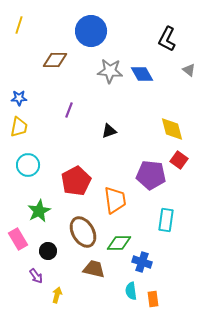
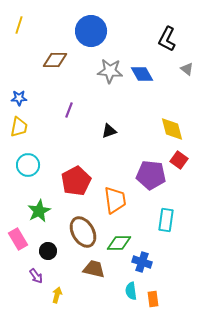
gray triangle: moved 2 px left, 1 px up
